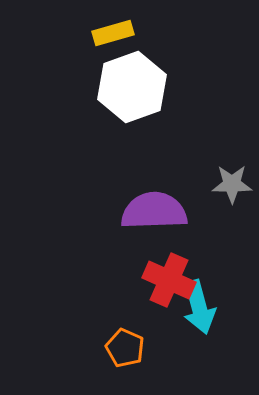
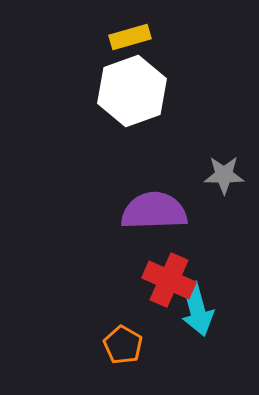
yellow rectangle: moved 17 px right, 4 px down
white hexagon: moved 4 px down
gray star: moved 8 px left, 9 px up
cyan arrow: moved 2 px left, 2 px down
orange pentagon: moved 2 px left, 3 px up; rotated 6 degrees clockwise
